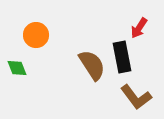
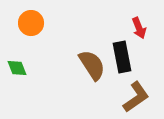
red arrow: rotated 55 degrees counterclockwise
orange circle: moved 5 px left, 12 px up
brown L-shape: rotated 88 degrees counterclockwise
